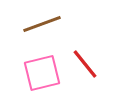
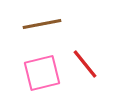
brown line: rotated 9 degrees clockwise
